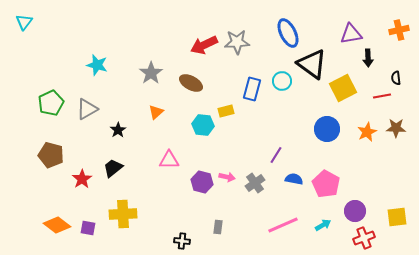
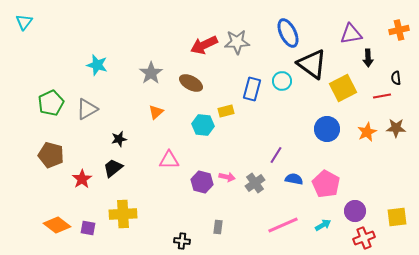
black star at (118, 130): moved 1 px right, 9 px down; rotated 21 degrees clockwise
